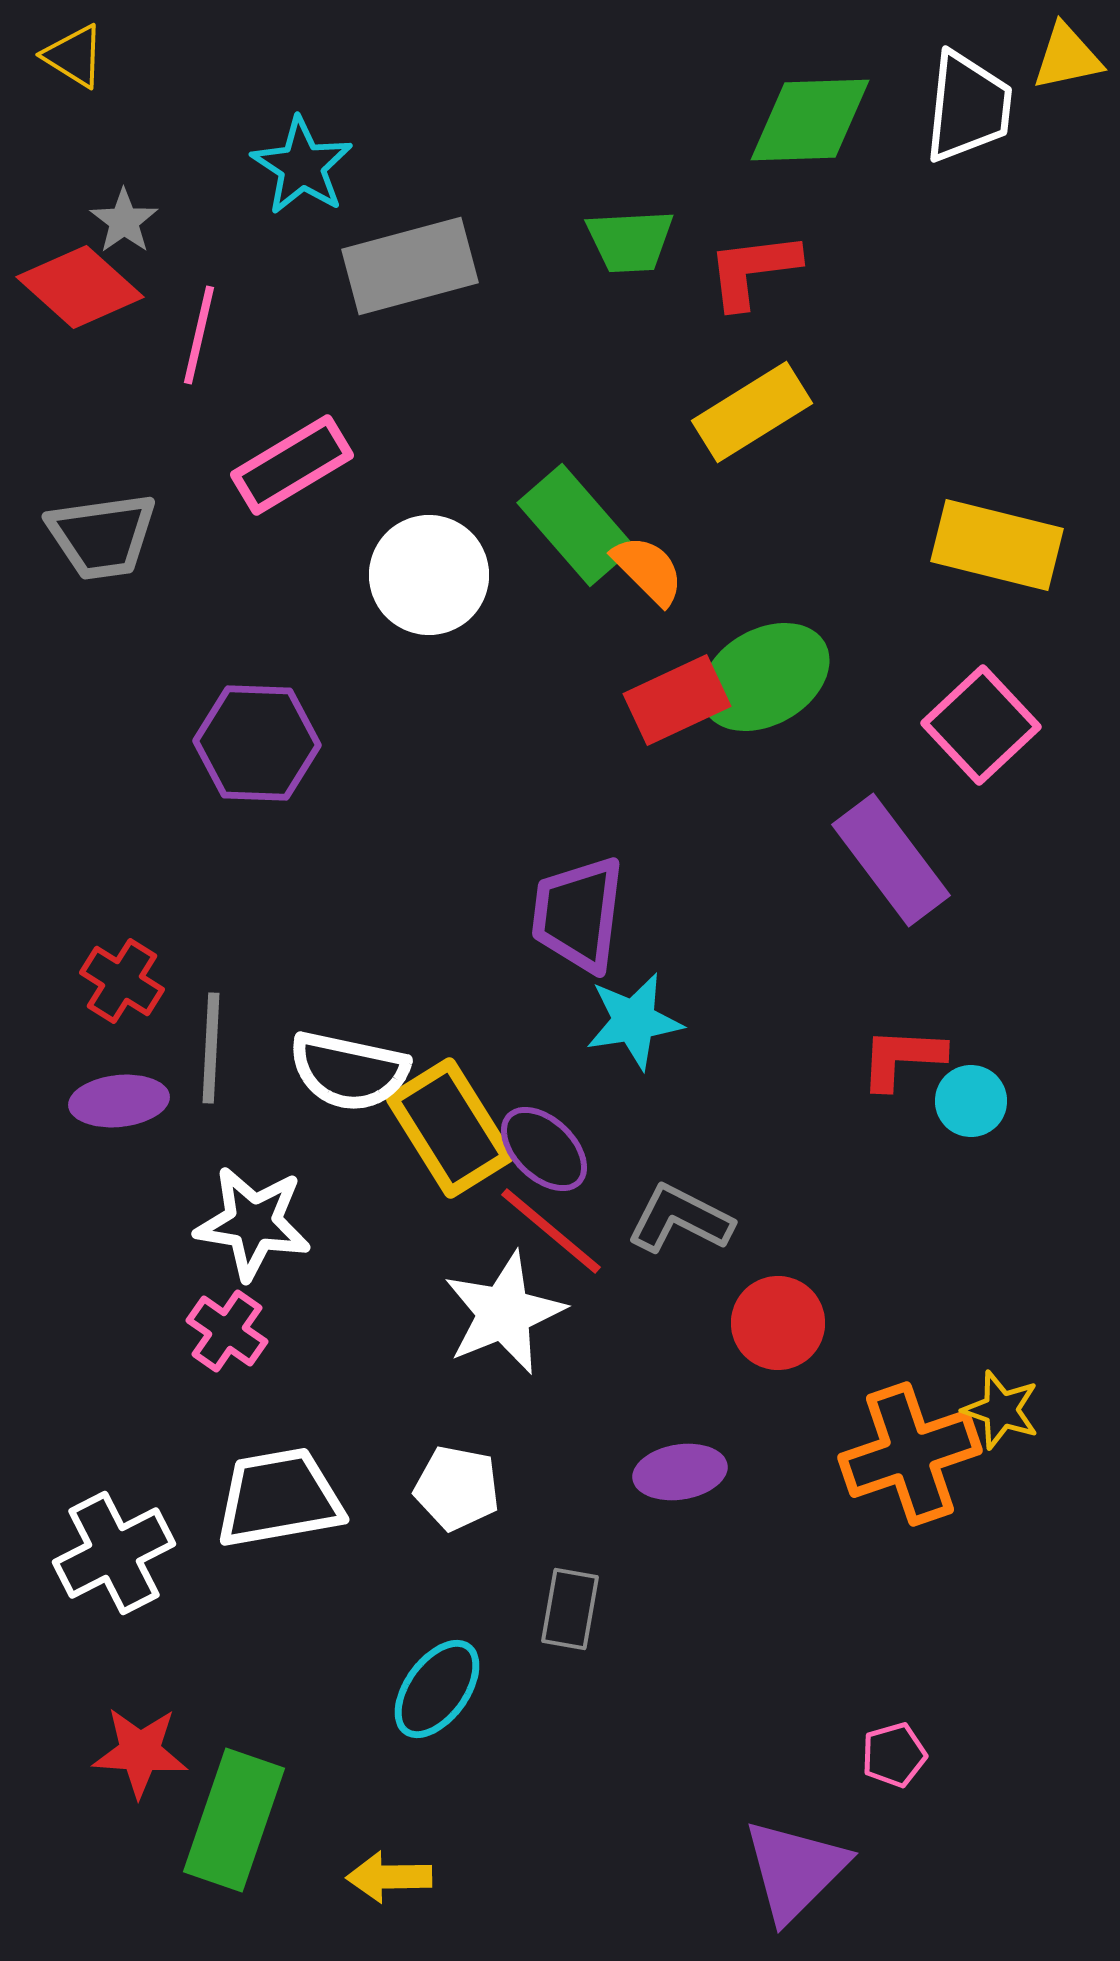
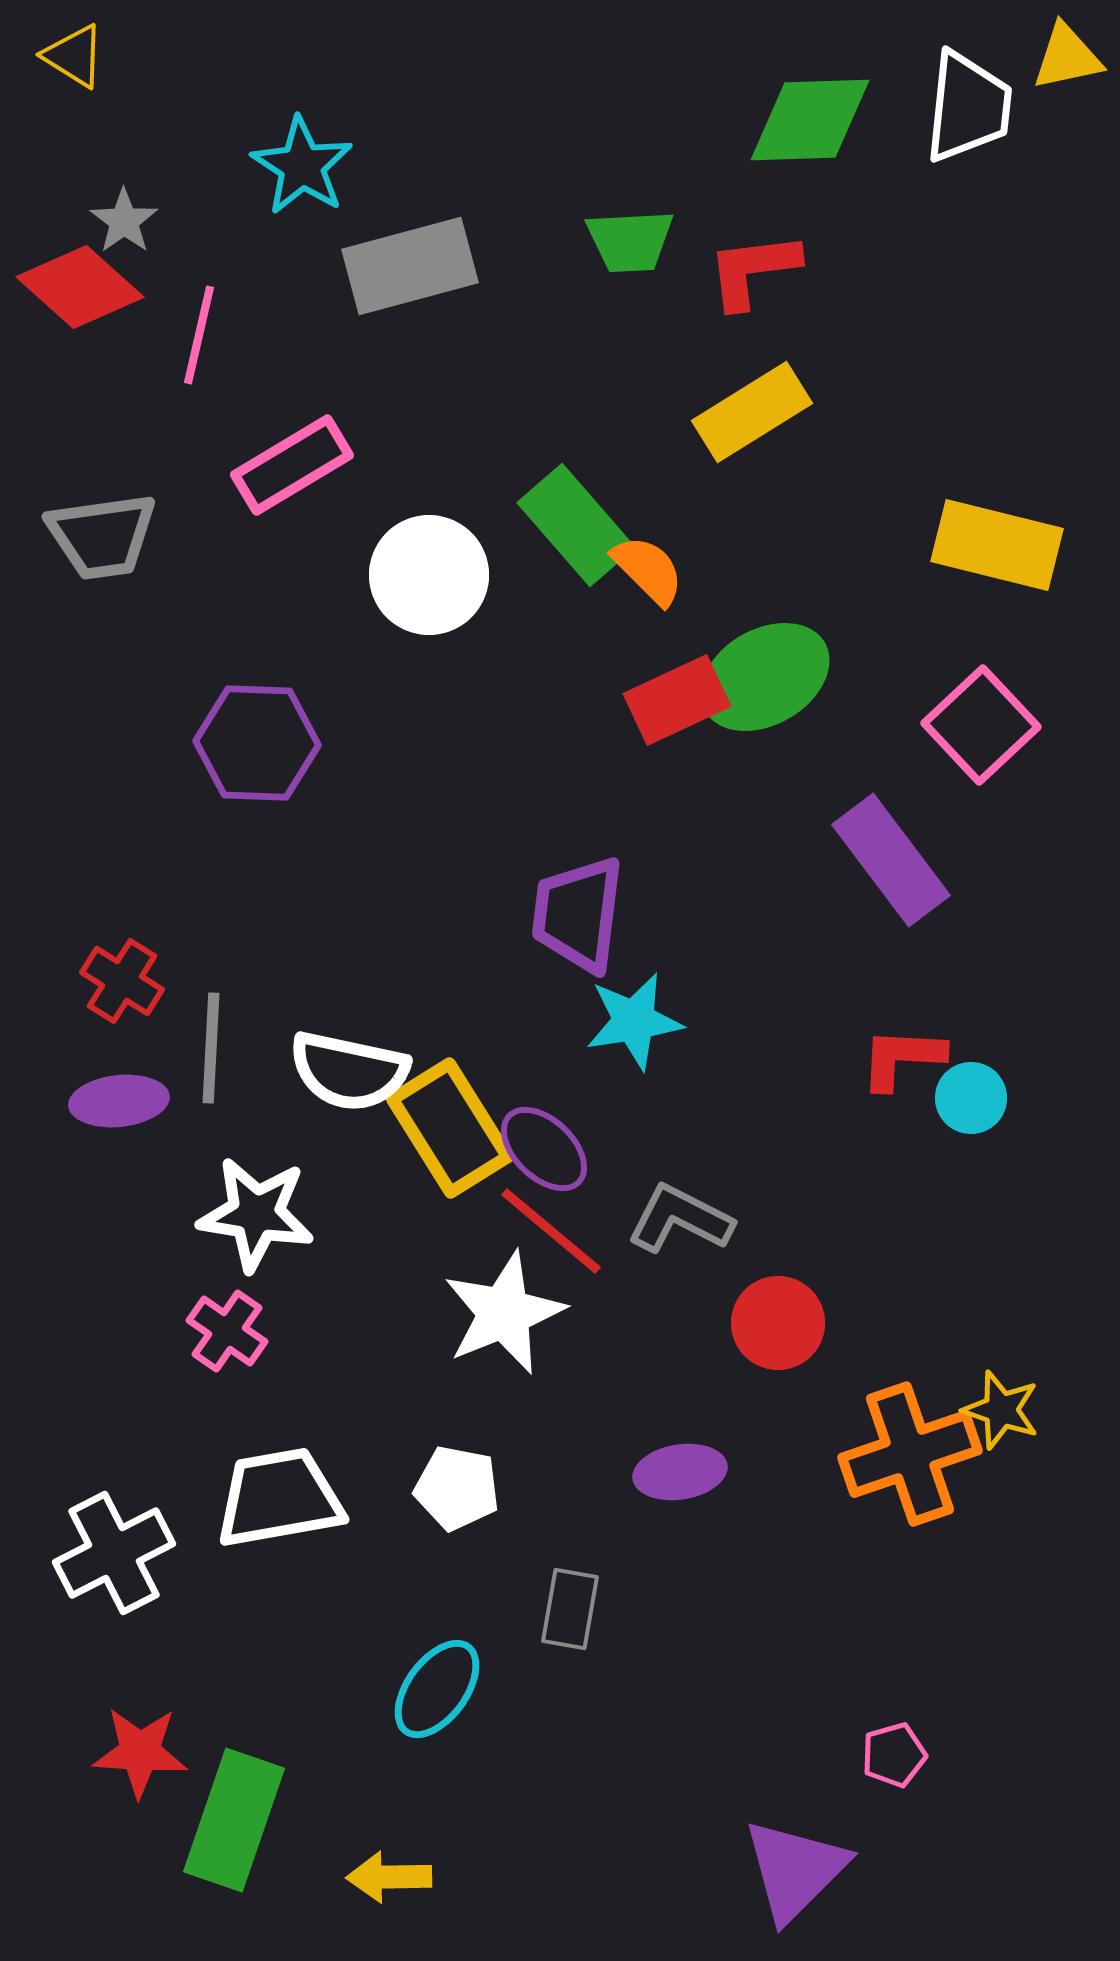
cyan circle at (971, 1101): moved 3 px up
white star at (253, 1223): moved 3 px right, 9 px up
